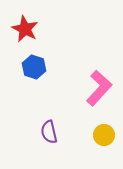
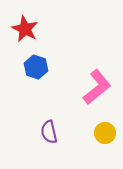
blue hexagon: moved 2 px right
pink L-shape: moved 2 px left, 1 px up; rotated 9 degrees clockwise
yellow circle: moved 1 px right, 2 px up
